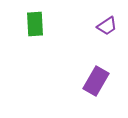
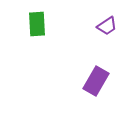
green rectangle: moved 2 px right
